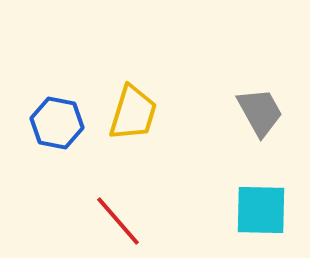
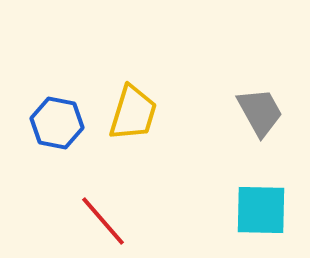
red line: moved 15 px left
